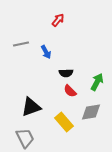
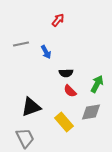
green arrow: moved 2 px down
